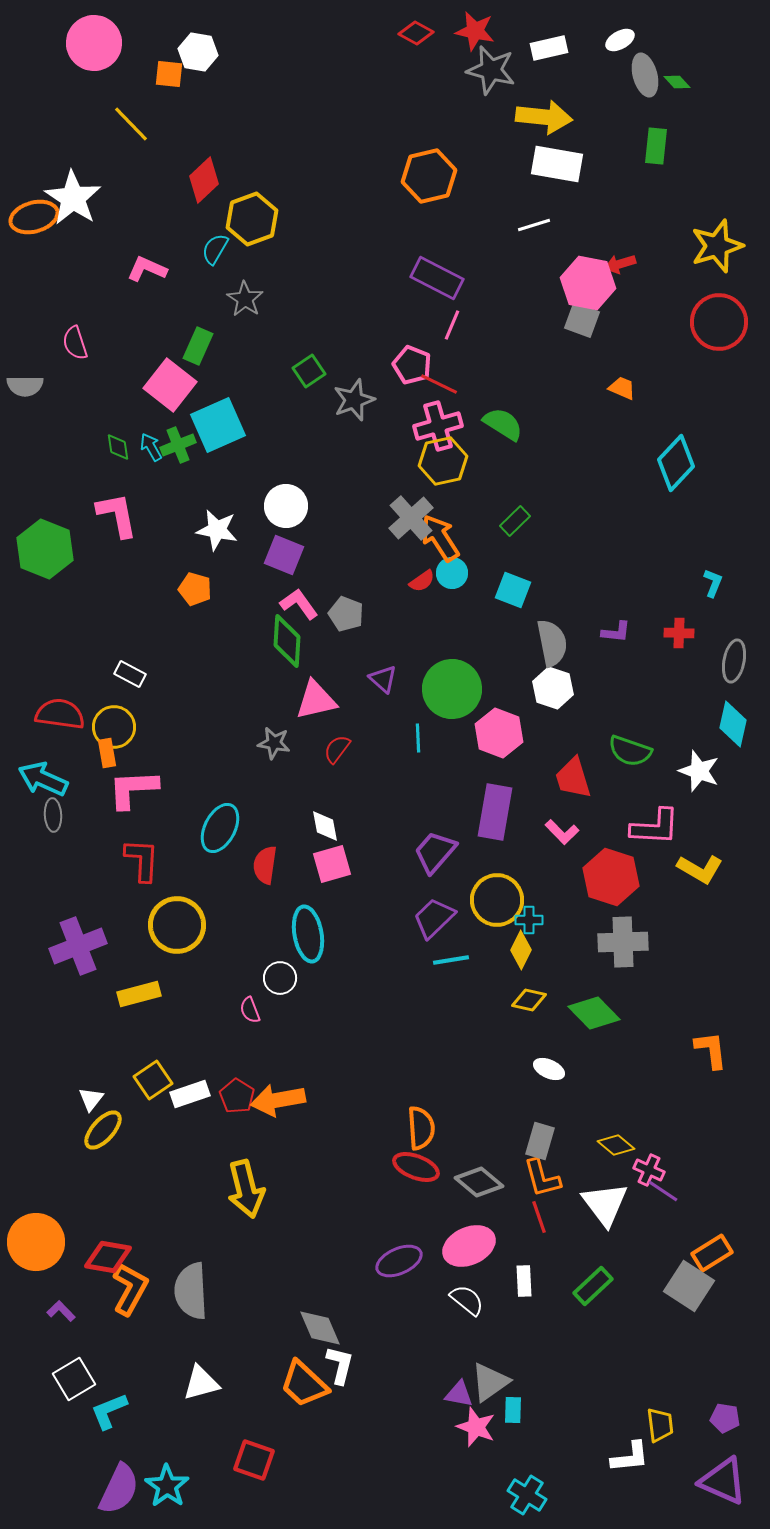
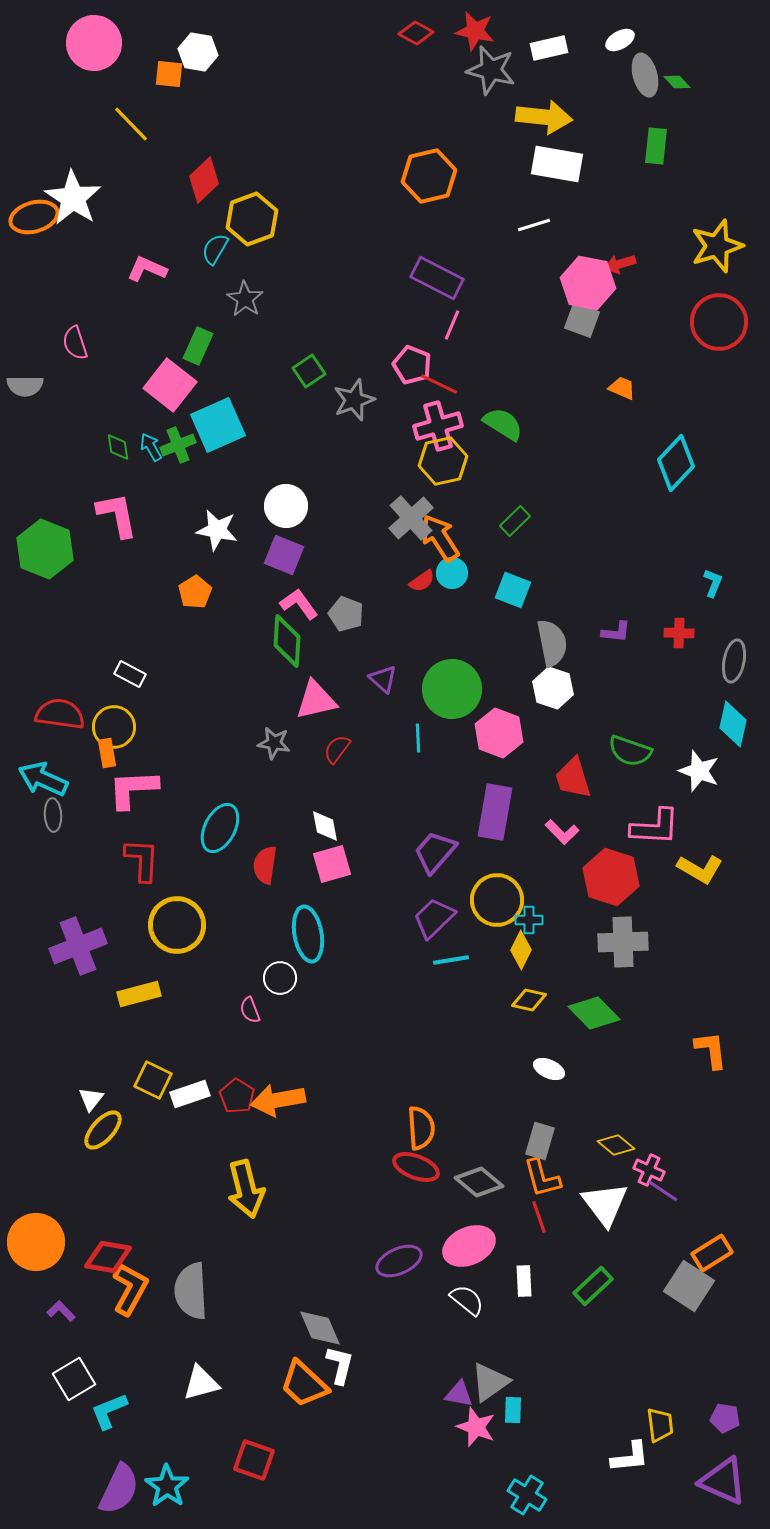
orange pentagon at (195, 589): moved 3 px down; rotated 24 degrees clockwise
yellow square at (153, 1080): rotated 30 degrees counterclockwise
